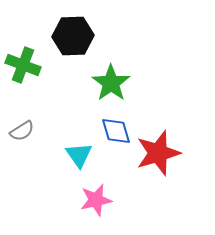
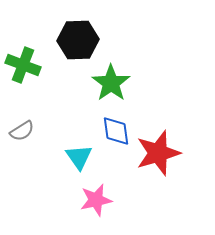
black hexagon: moved 5 px right, 4 px down
blue diamond: rotated 8 degrees clockwise
cyan triangle: moved 2 px down
